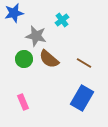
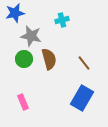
blue star: moved 1 px right
cyan cross: rotated 24 degrees clockwise
gray star: moved 5 px left
brown semicircle: rotated 145 degrees counterclockwise
brown line: rotated 21 degrees clockwise
